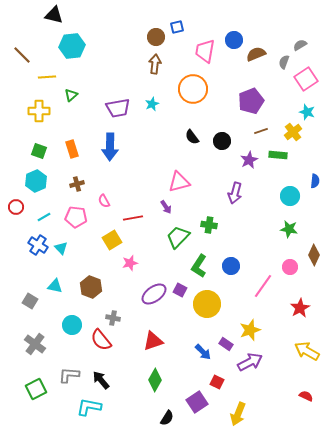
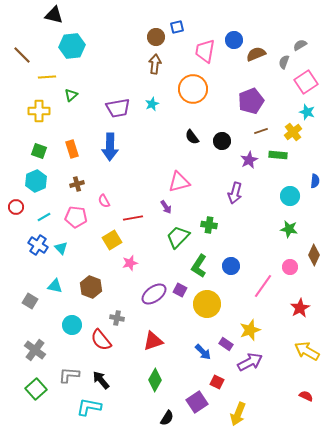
pink square at (306, 79): moved 3 px down
gray cross at (113, 318): moved 4 px right
gray cross at (35, 344): moved 6 px down
green square at (36, 389): rotated 15 degrees counterclockwise
